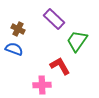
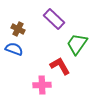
green trapezoid: moved 3 px down
